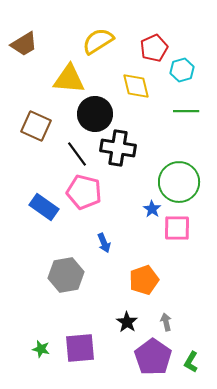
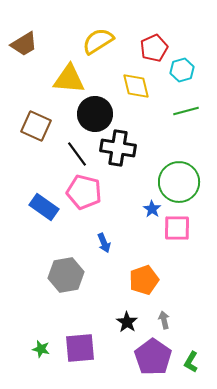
green line: rotated 15 degrees counterclockwise
gray arrow: moved 2 px left, 2 px up
